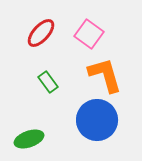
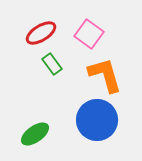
red ellipse: rotated 16 degrees clockwise
green rectangle: moved 4 px right, 18 px up
green ellipse: moved 6 px right, 5 px up; rotated 16 degrees counterclockwise
